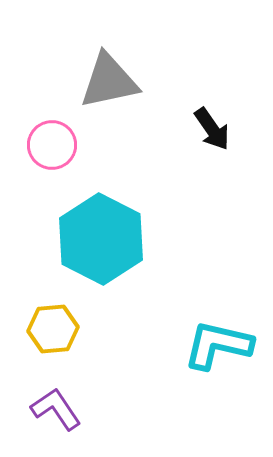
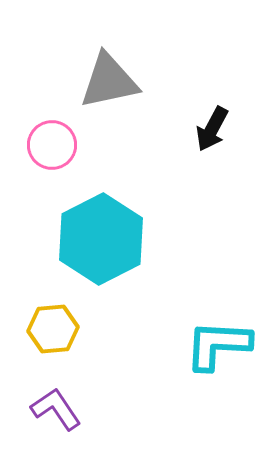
black arrow: rotated 63 degrees clockwise
cyan hexagon: rotated 6 degrees clockwise
cyan L-shape: rotated 10 degrees counterclockwise
